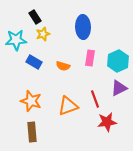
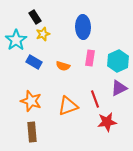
cyan star: rotated 30 degrees counterclockwise
